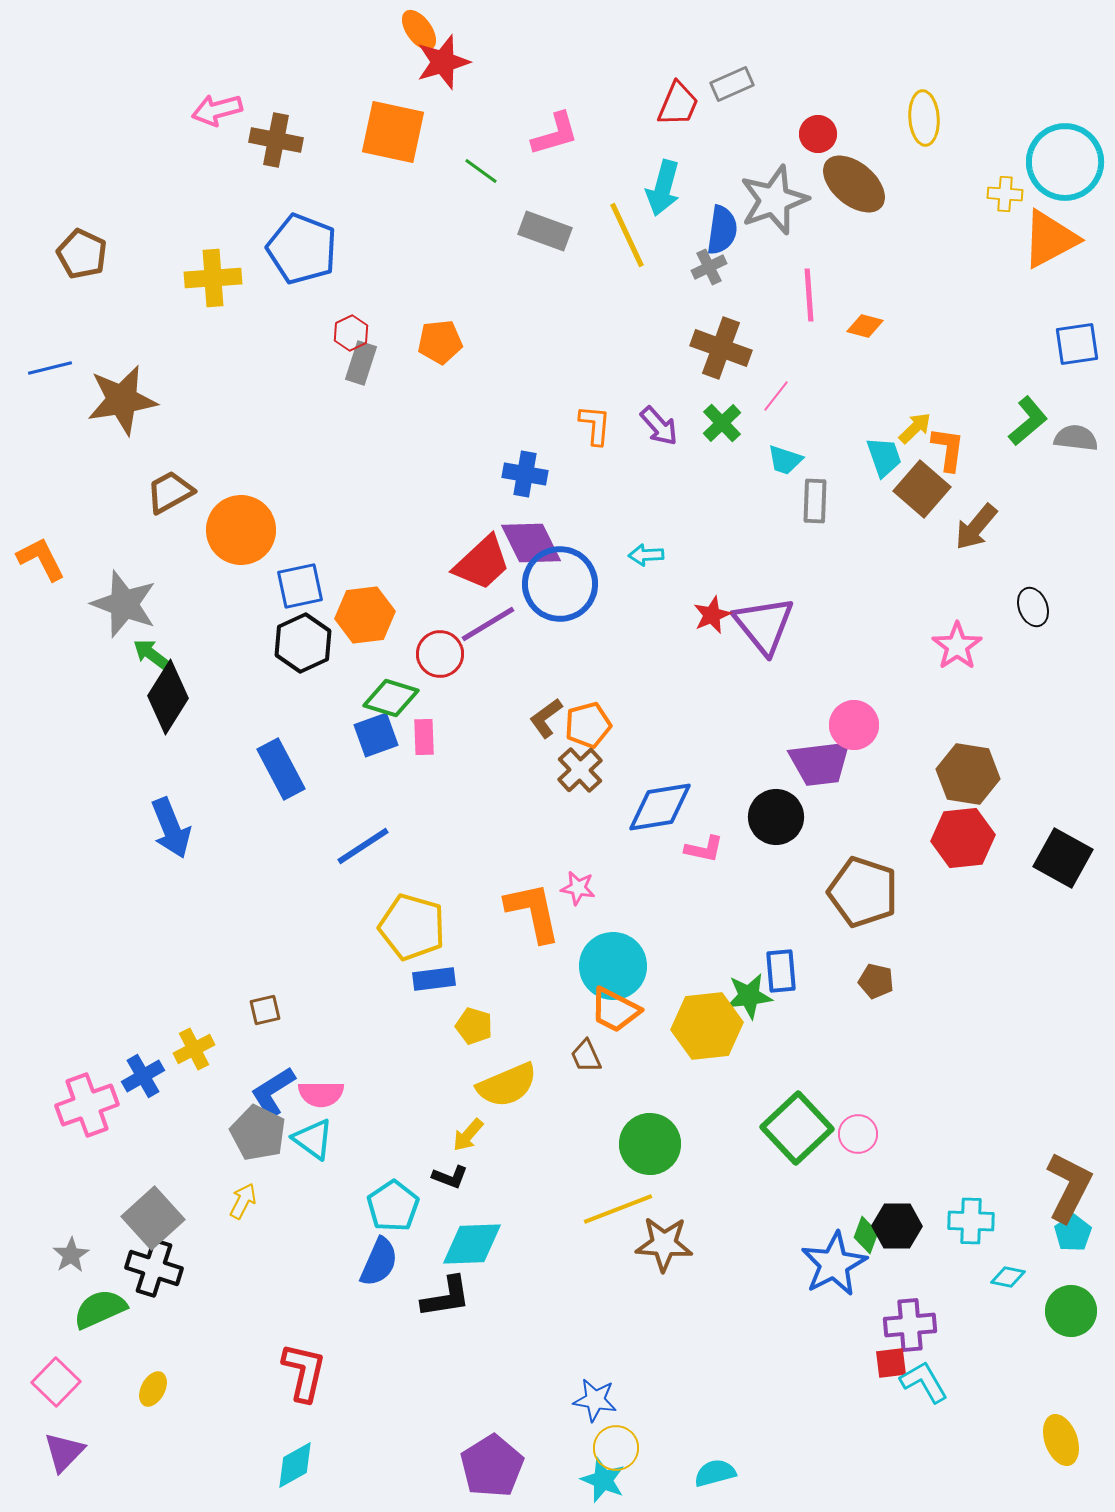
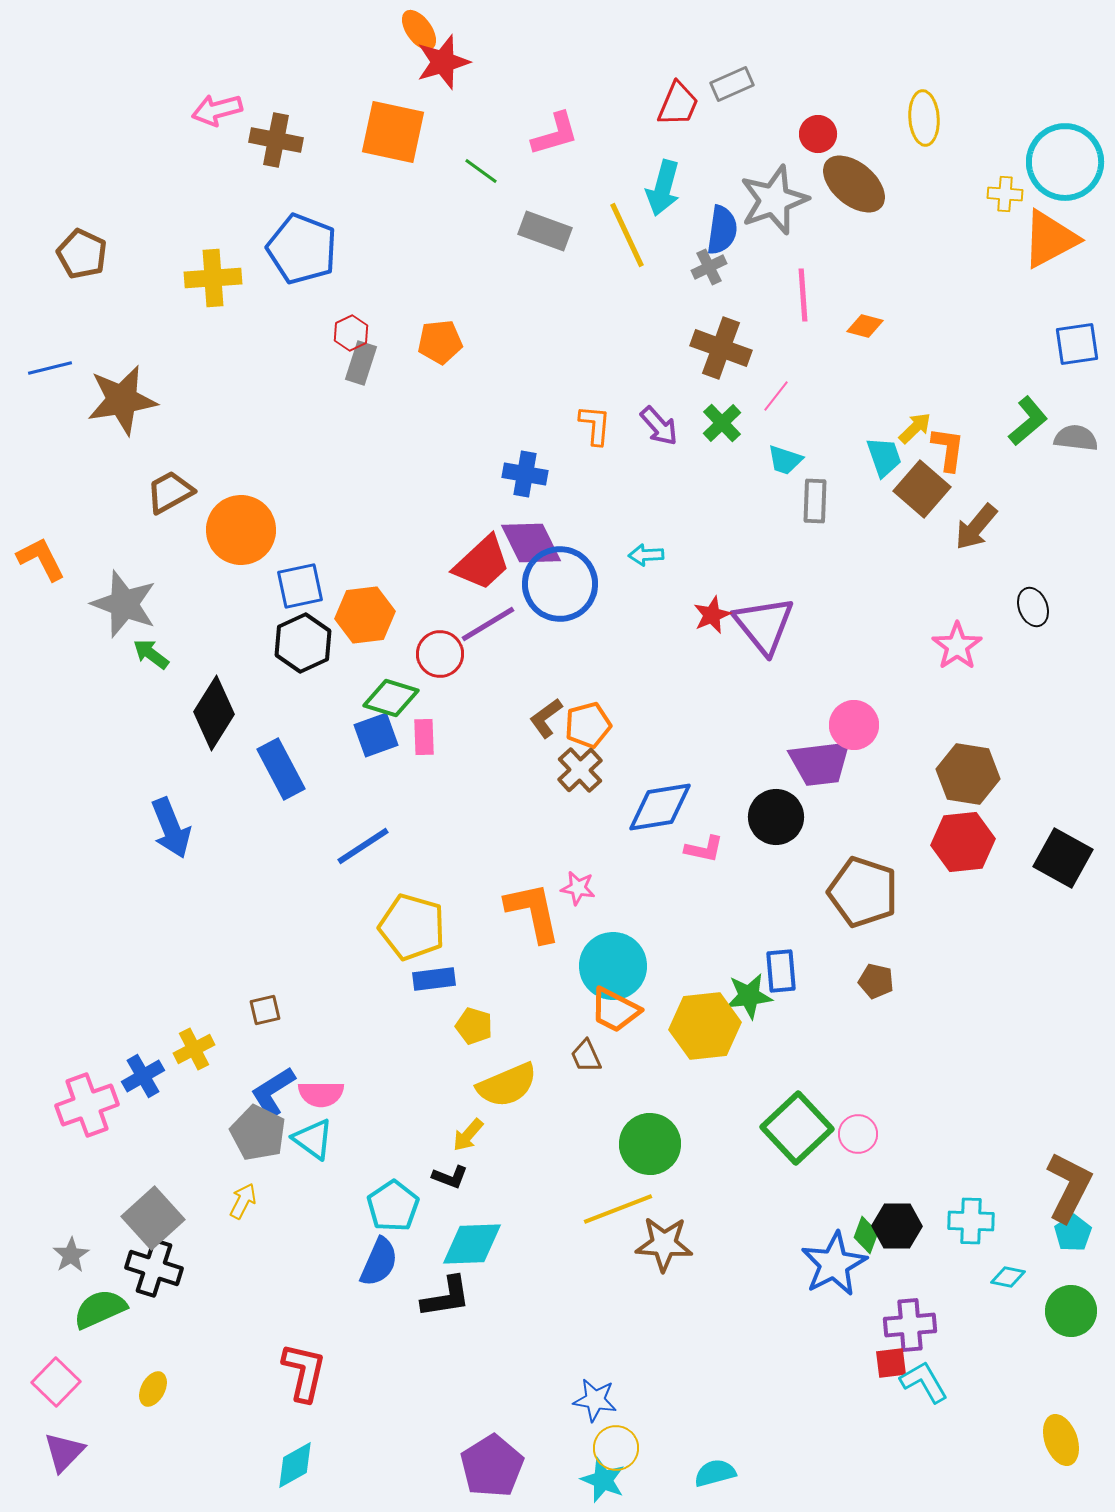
pink line at (809, 295): moved 6 px left
black diamond at (168, 697): moved 46 px right, 16 px down
red hexagon at (963, 838): moved 4 px down
yellow hexagon at (707, 1026): moved 2 px left
